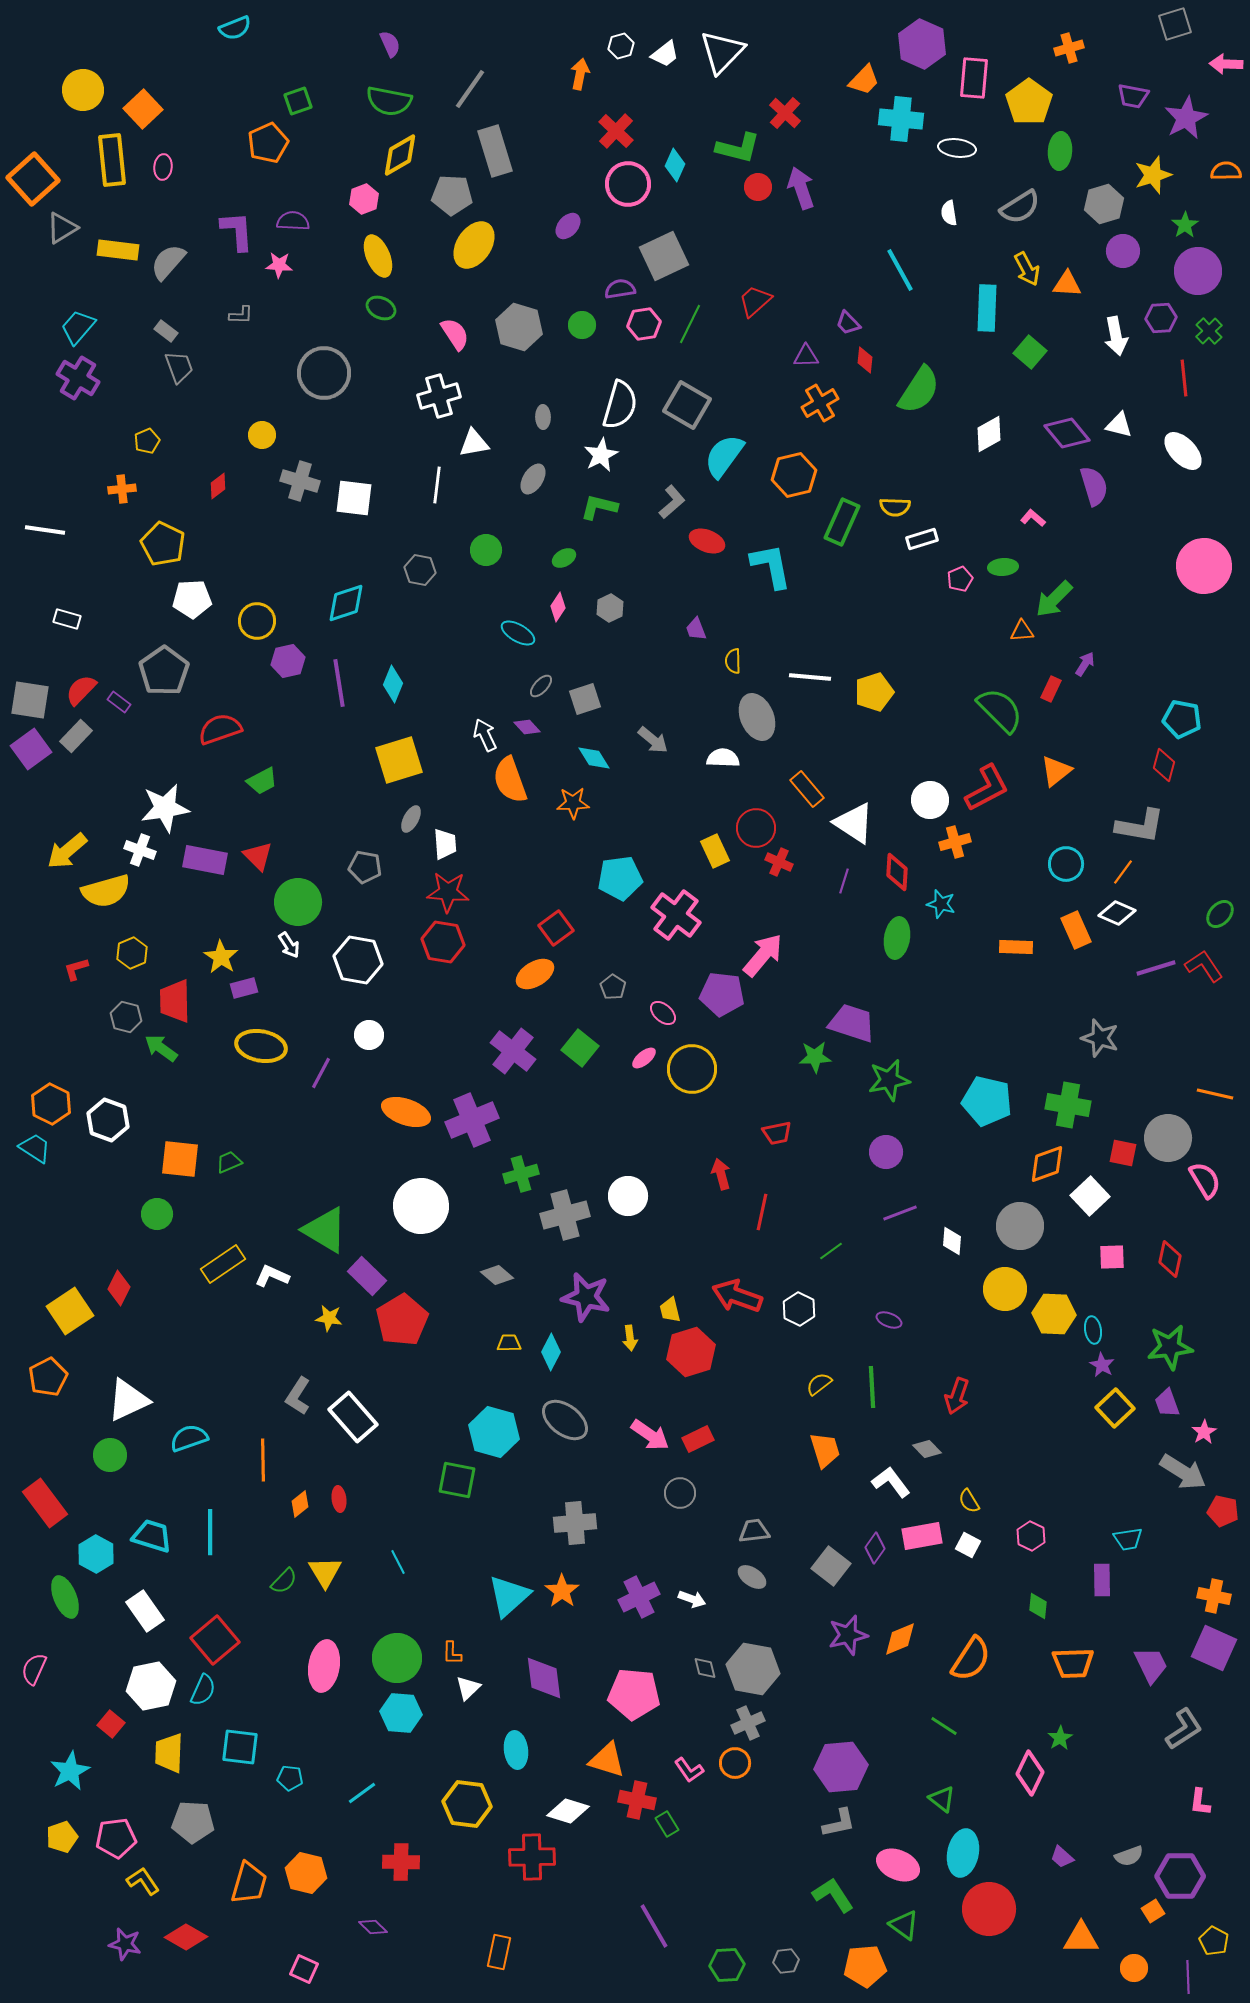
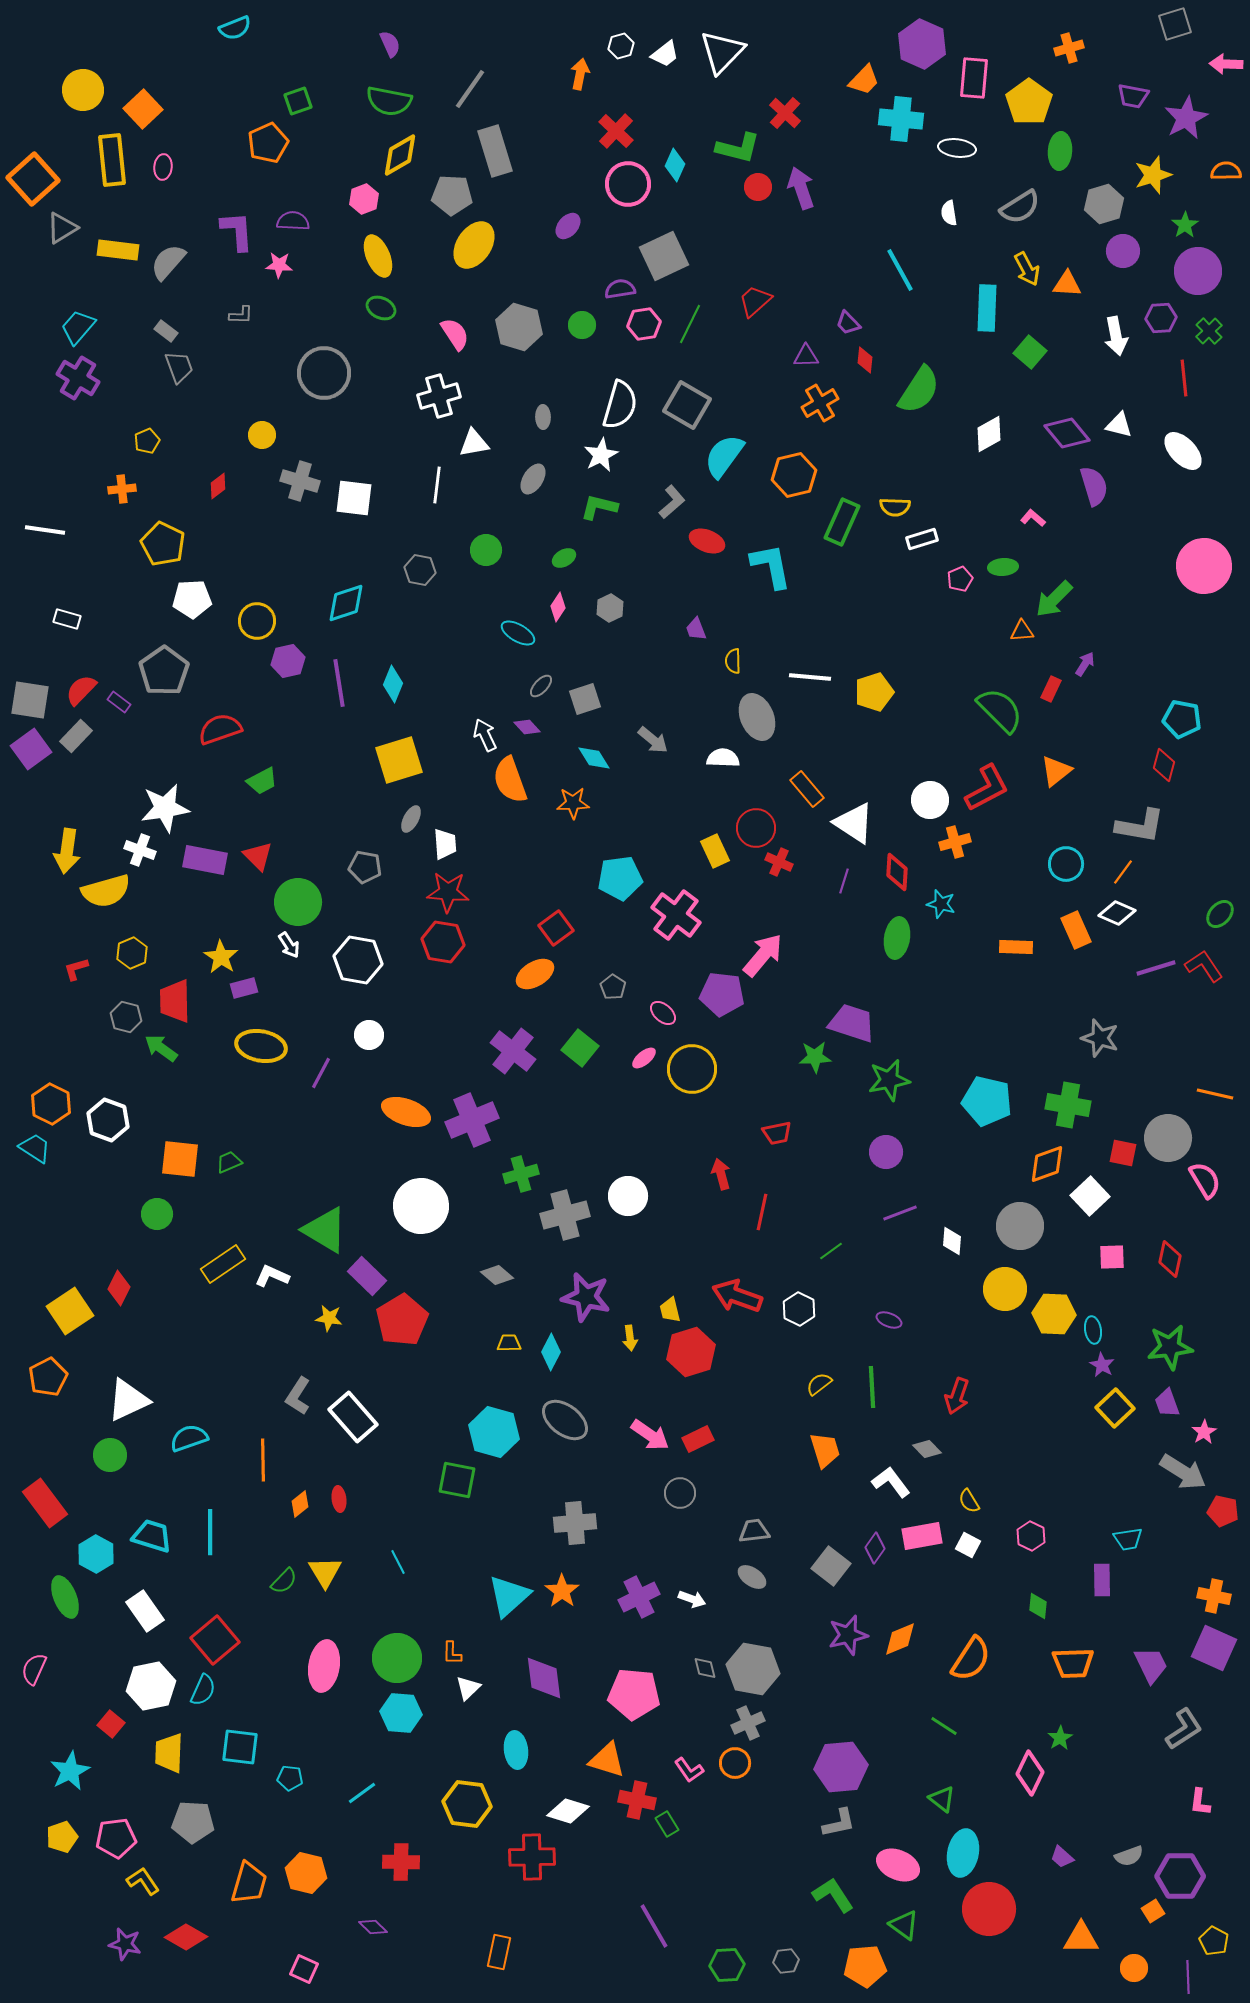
yellow arrow at (67, 851): rotated 42 degrees counterclockwise
